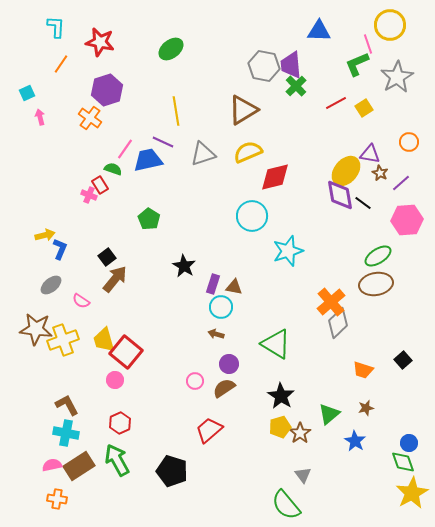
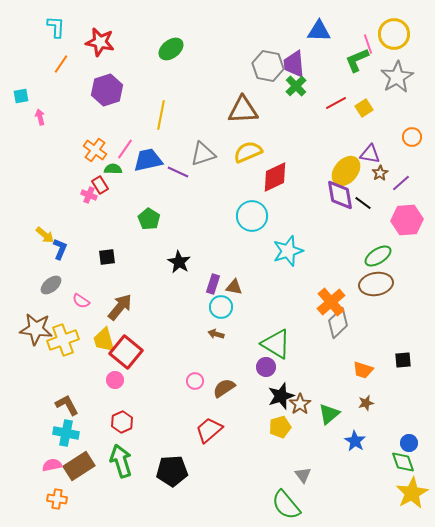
yellow circle at (390, 25): moved 4 px right, 9 px down
green L-shape at (357, 64): moved 4 px up
purple trapezoid at (291, 65): moved 3 px right, 1 px up
gray hexagon at (264, 66): moved 4 px right
cyan square at (27, 93): moved 6 px left, 3 px down; rotated 14 degrees clockwise
brown triangle at (243, 110): rotated 28 degrees clockwise
yellow line at (176, 111): moved 15 px left, 4 px down; rotated 20 degrees clockwise
orange cross at (90, 118): moved 5 px right, 32 px down
purple line at (163, 142): moved 15 px right, 30 px down
orange circle at (409, 142): moved 3 px right, 5 px up
green semicircle at (113, 169): rotated 18 degrees counterclockwise
brown star at (380, 173): rotated 14 degrees clockwise
red diamond at (275, 177): rotated 12 degrees counterclockwise
yellow arrow at (45, 235): rotated 54 degrees clockwise
black square at (107, 257): rotated 30 degrees clockwise
black star at (184, 266): moved 5 px left, 4 px up
brown arrow at (115, 279): moved 5 px right, 28 px down
black square at (403, 360): rotated 36 degrees clockwise
purple circle at (229, 364): moved 37 px right, 3 px down
black star at (281, 396): rotated 20 degrees clockwise
brown star at (366, 408): moved 5 px up
red hexagon at (120, 423): moved 2 px right, 1 px up
brown star at (300, 433): moved 29 px up
green arrow at (117, 460): moved 4 px right, 1 px down; rotated 12 degrees clockwise
black pentagon at (172, 471): rotated 20 degrees counterclockwise
